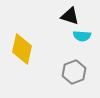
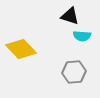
yellow diamond: moved 1 px left; rotated 56 degrees counterclockwise
gray hexagon: rotated 15 degrees clockwise
